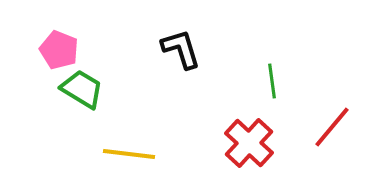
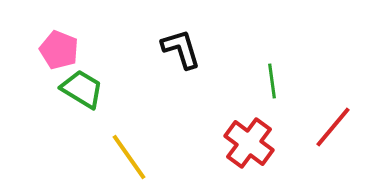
red line: moved 1 px right
red cross: rotated 6 degrees counterclockwise
yellow line: moved 3 px down; rotated 48 degrees clockwise
